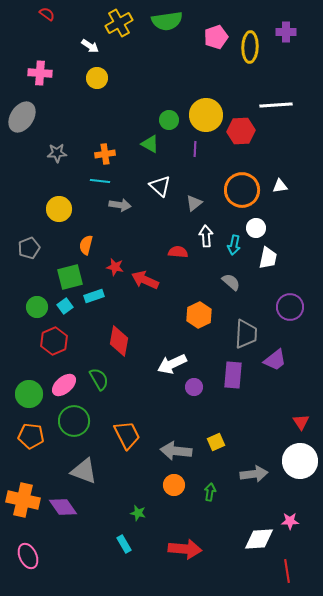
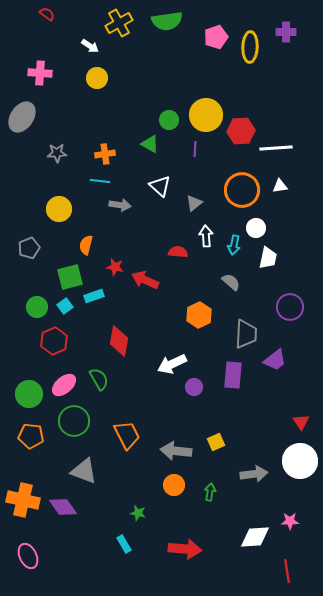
white line at (276, 105): moved 43 px down
white diamond at (259, 539): moved 4 px left, 2 px up
